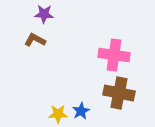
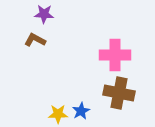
pink cross: moved 1 px right; rotated 8 degrees counterclockwise
